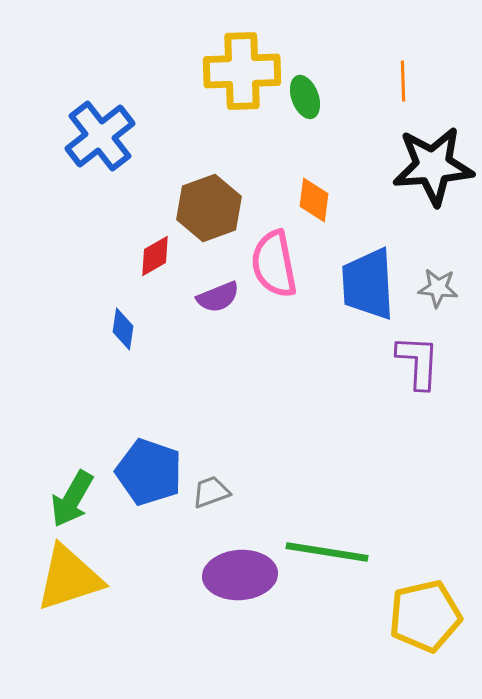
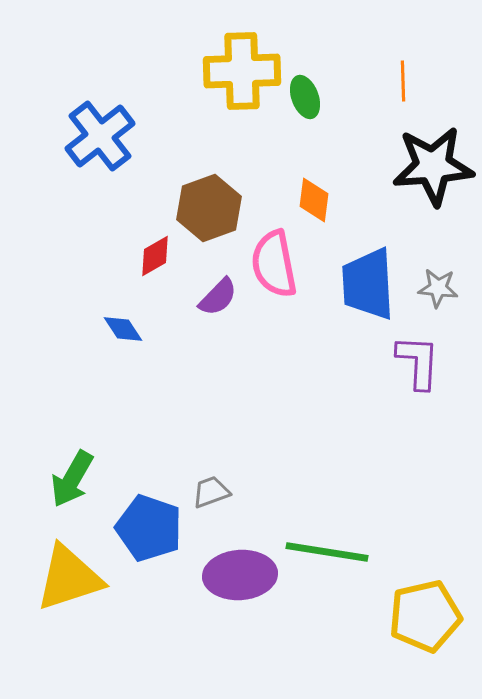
purple semicircle: rotated 24 degrees counterclockwise
blue diamond: rotated 42 degrees counterclockwise
blue pentagon: moved 56 px down
green arrow: moved 20 px up
